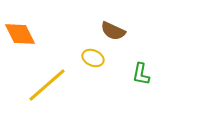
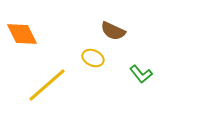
orange diamond: moved 2 px right
green L-shape: rotated 50 degrees counterclockwise
